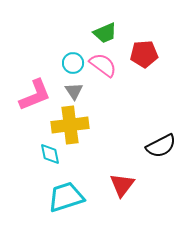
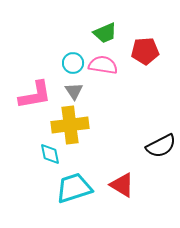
red pentagon: moved 1 px right, 3 px up
pink semicircle: rotated 28 degrees counterclockwise
pink L-shape: rotated 12 degrees clockwise
red triangle: rotated 36 degrees counterclockwise
cyan trapezoid: moved 8 px right, 9 px up
